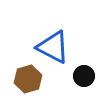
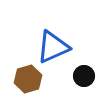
blue triangle: rotated 51 degrees counterclockwise
